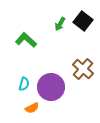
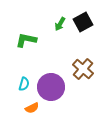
black square: moved 1 px down; rotated 24 degrees clockwise
green L-shape: rotated 30 degrees counterclockwise
